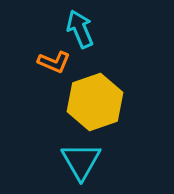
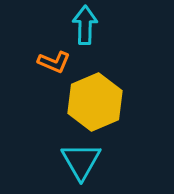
cyan arrow: moved 5 px right, 4 px up; rotated 24 degrees clockwise
yellow hexagon: rotated 4 degrees counterclockwise
